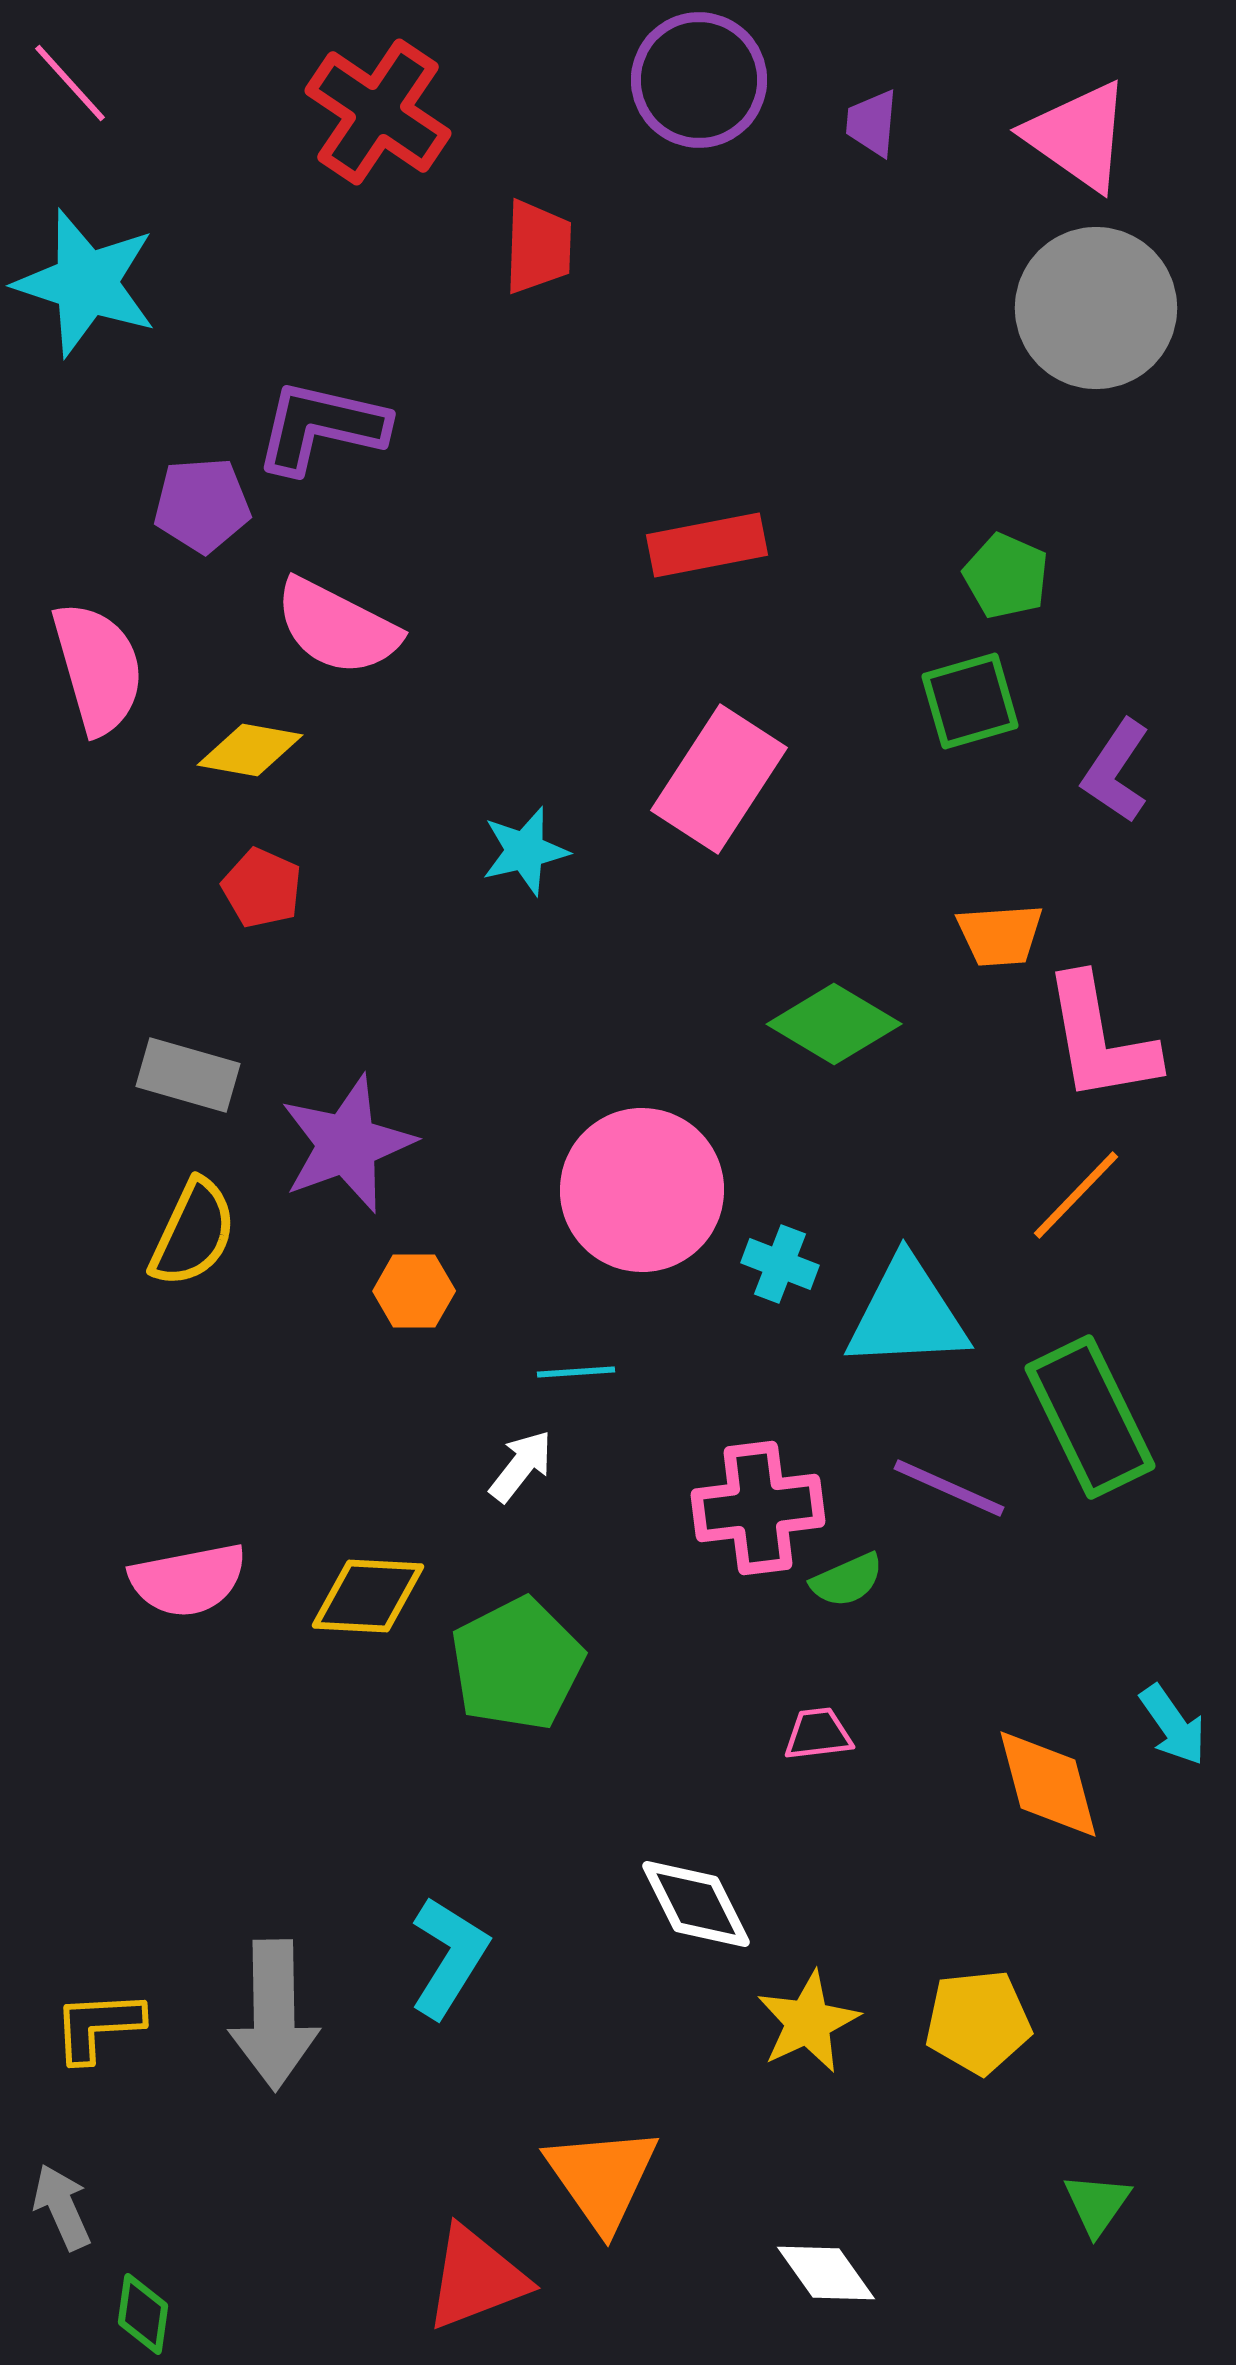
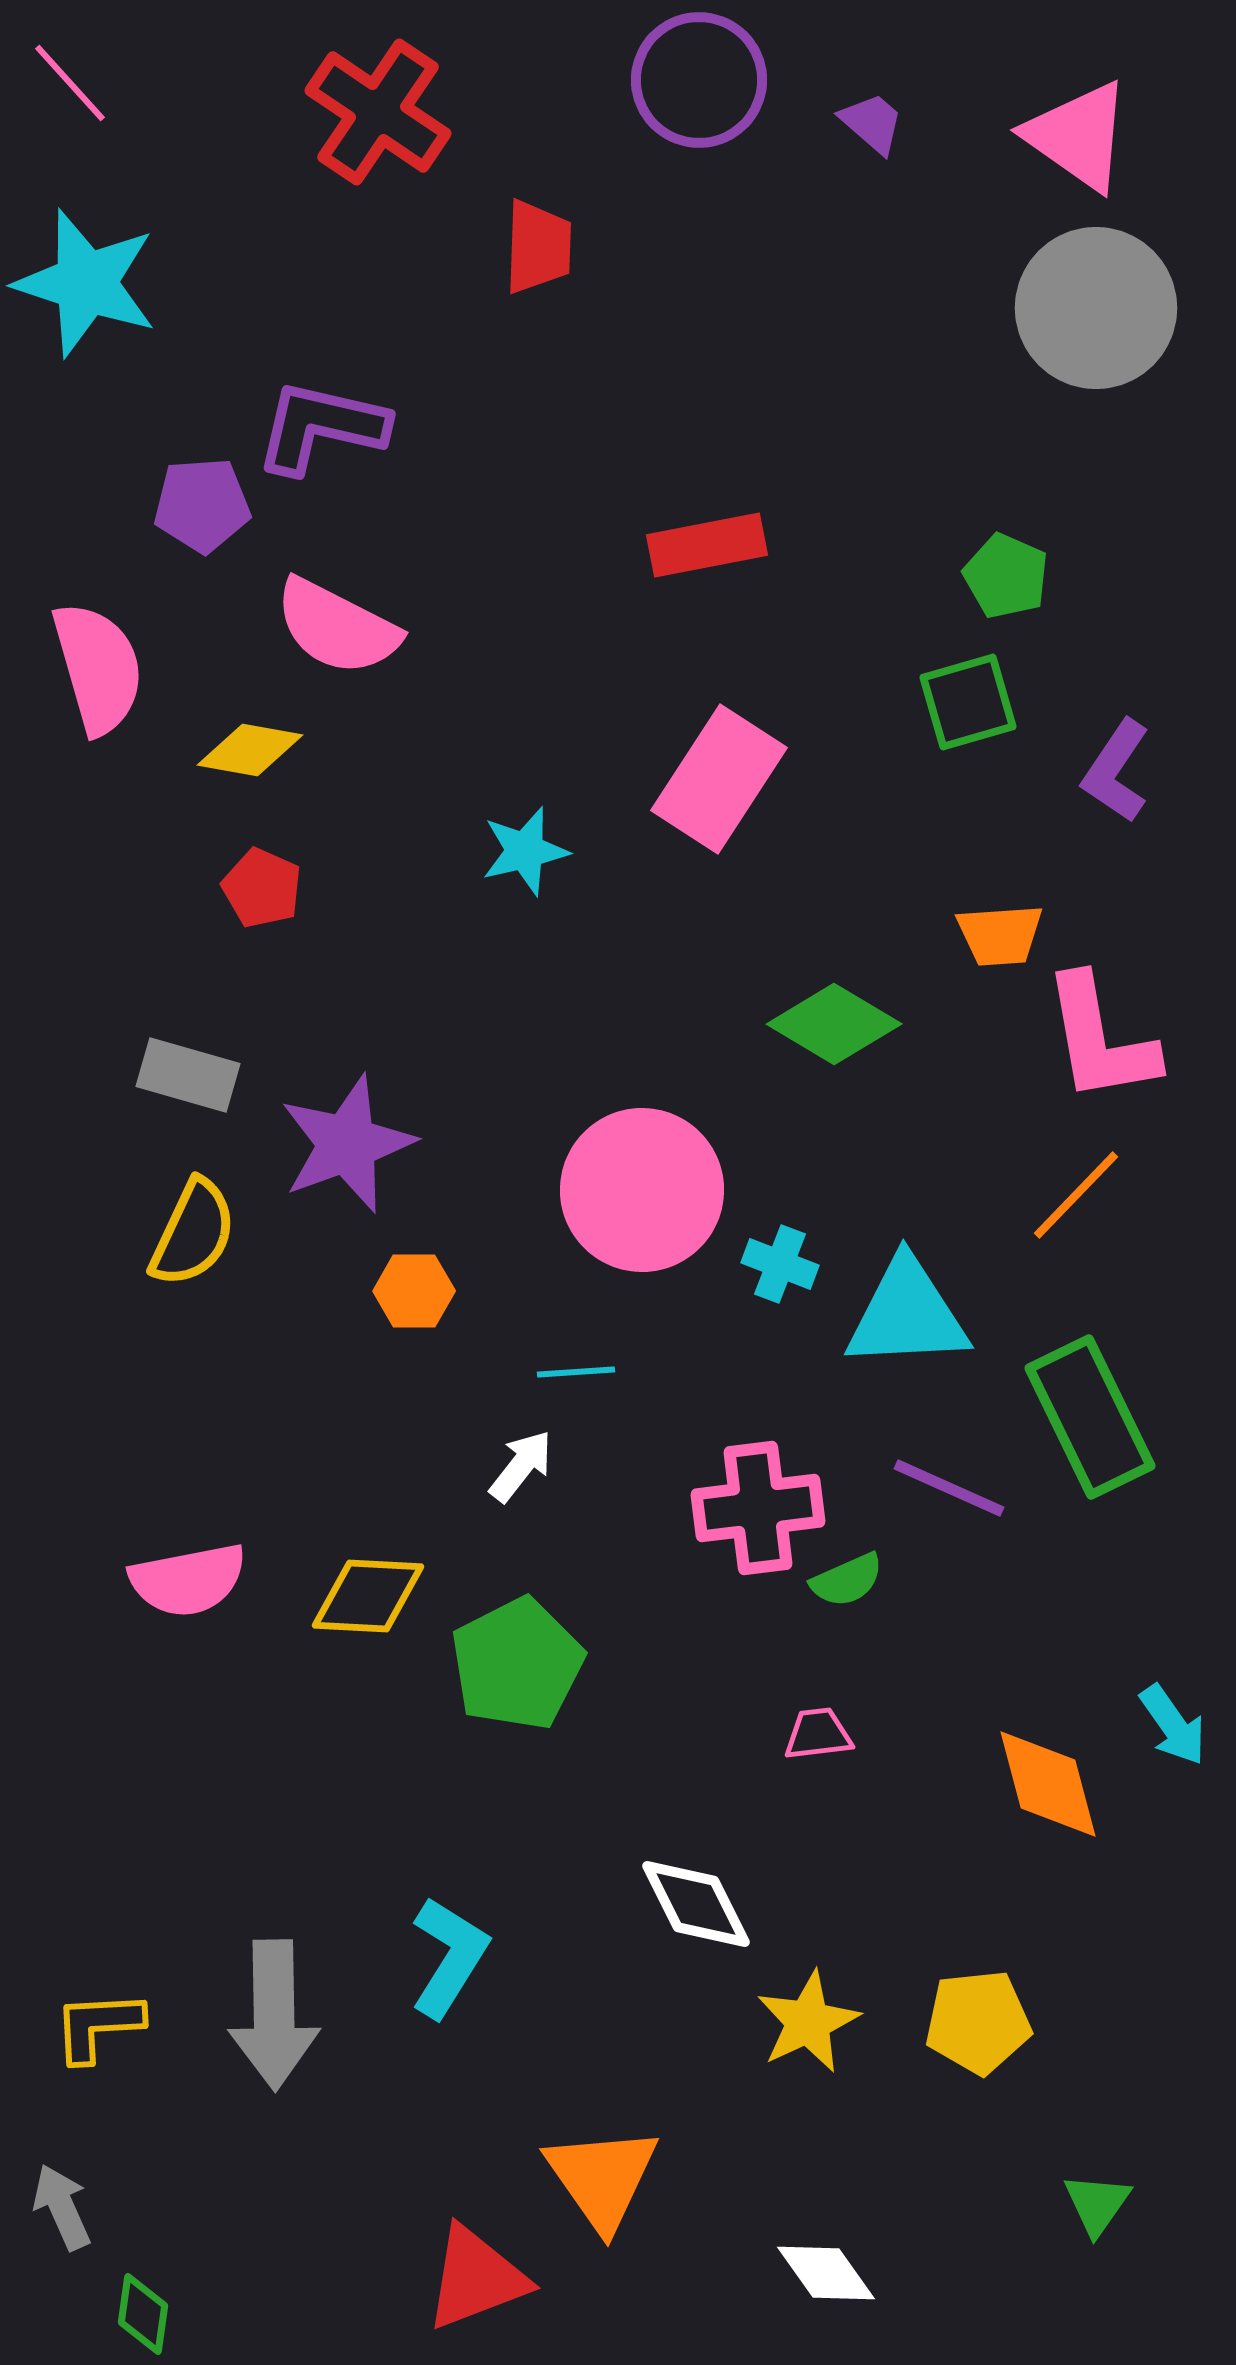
purple trapezoid at (872, 123): rotated 126 degrees clockwise
green square at (970, 701): moved 2 px left, 1 px down
